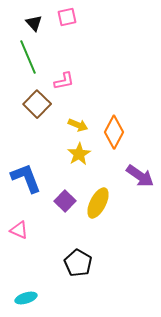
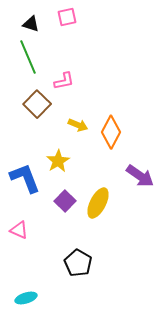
black triangle: moved 3 px left, 1 px down; rotated 30 degrees counterclockwise
orange diamond: moved 3 px left
yellow star: moved 21 px left, 7 px down
blue L-shape: moved 1 px left
